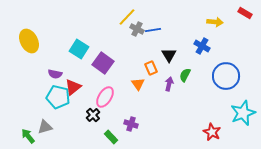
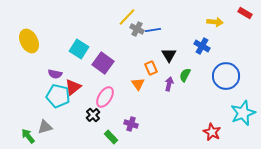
cyan pentagon: moved 1 px up
